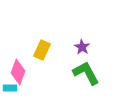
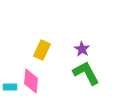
purple star: moved 2 px down
pink diamond: moved 13 px right, 9 px down; rotated 15 degrees counterclockwise
cyan rectangle: moved 1 px up
